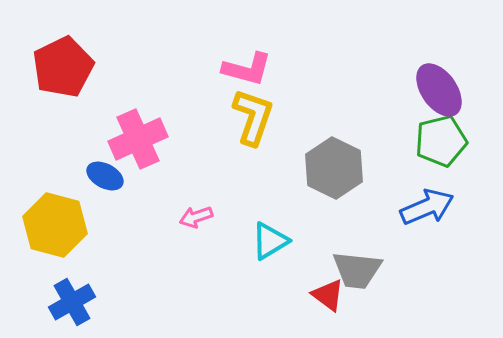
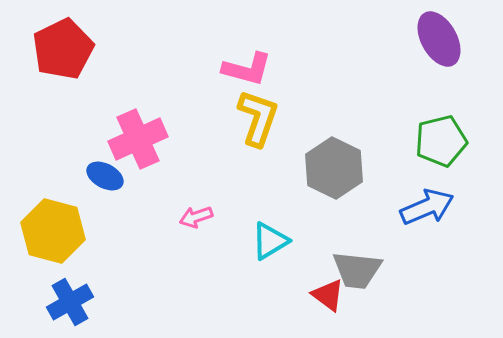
red pentagon: moved 18 px up
purple ellipse: moved 51 px up; rotated 6 degrees clockwise
yellow L-shape: moved 5 px right, 1 px down
yellow hexagon: moved 2 px left, 6 px down
blue cross: moved 2 px left
